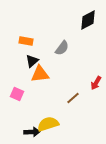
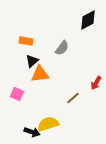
black arrow: rotated 21 degrees clockwise
